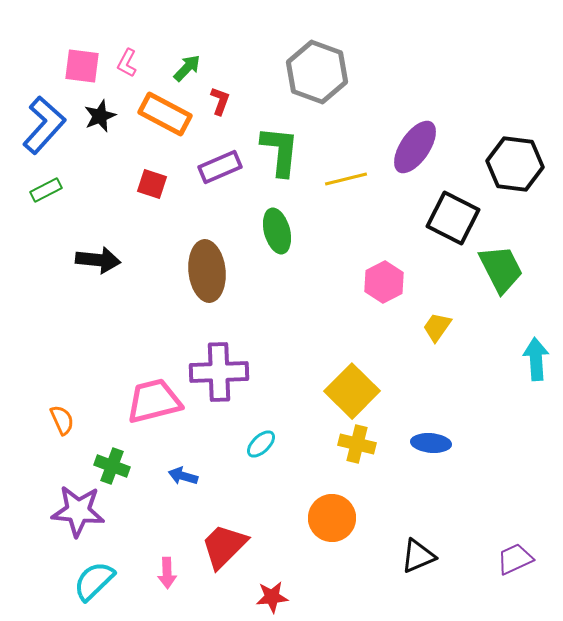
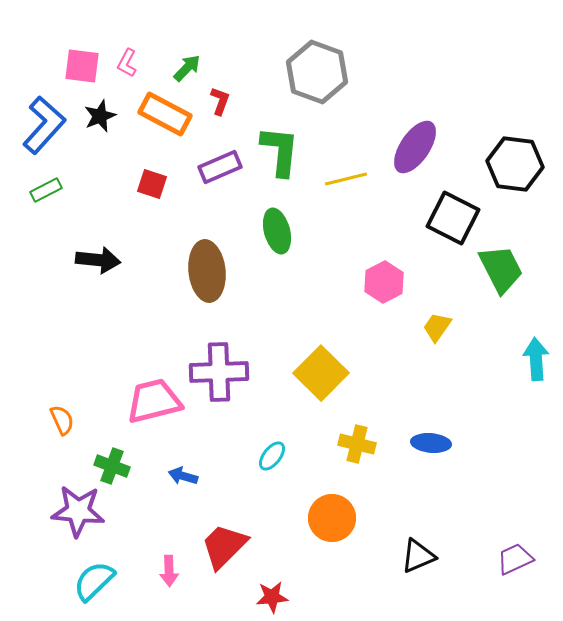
yellow square: moved 31 px left, 18 px up
cyan ellipse: moved 11 px right, 12 px down; rotated 8 degrees counterclockwise
pink arrow: moved 2 px right, 2 px up
